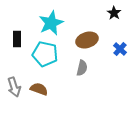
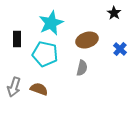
gray arrow: rotated 36 degrees clockwise
